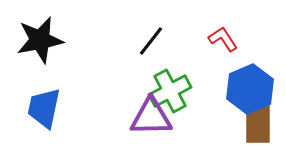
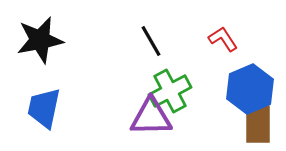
black line: rotated 68 degrees counterclockwise
